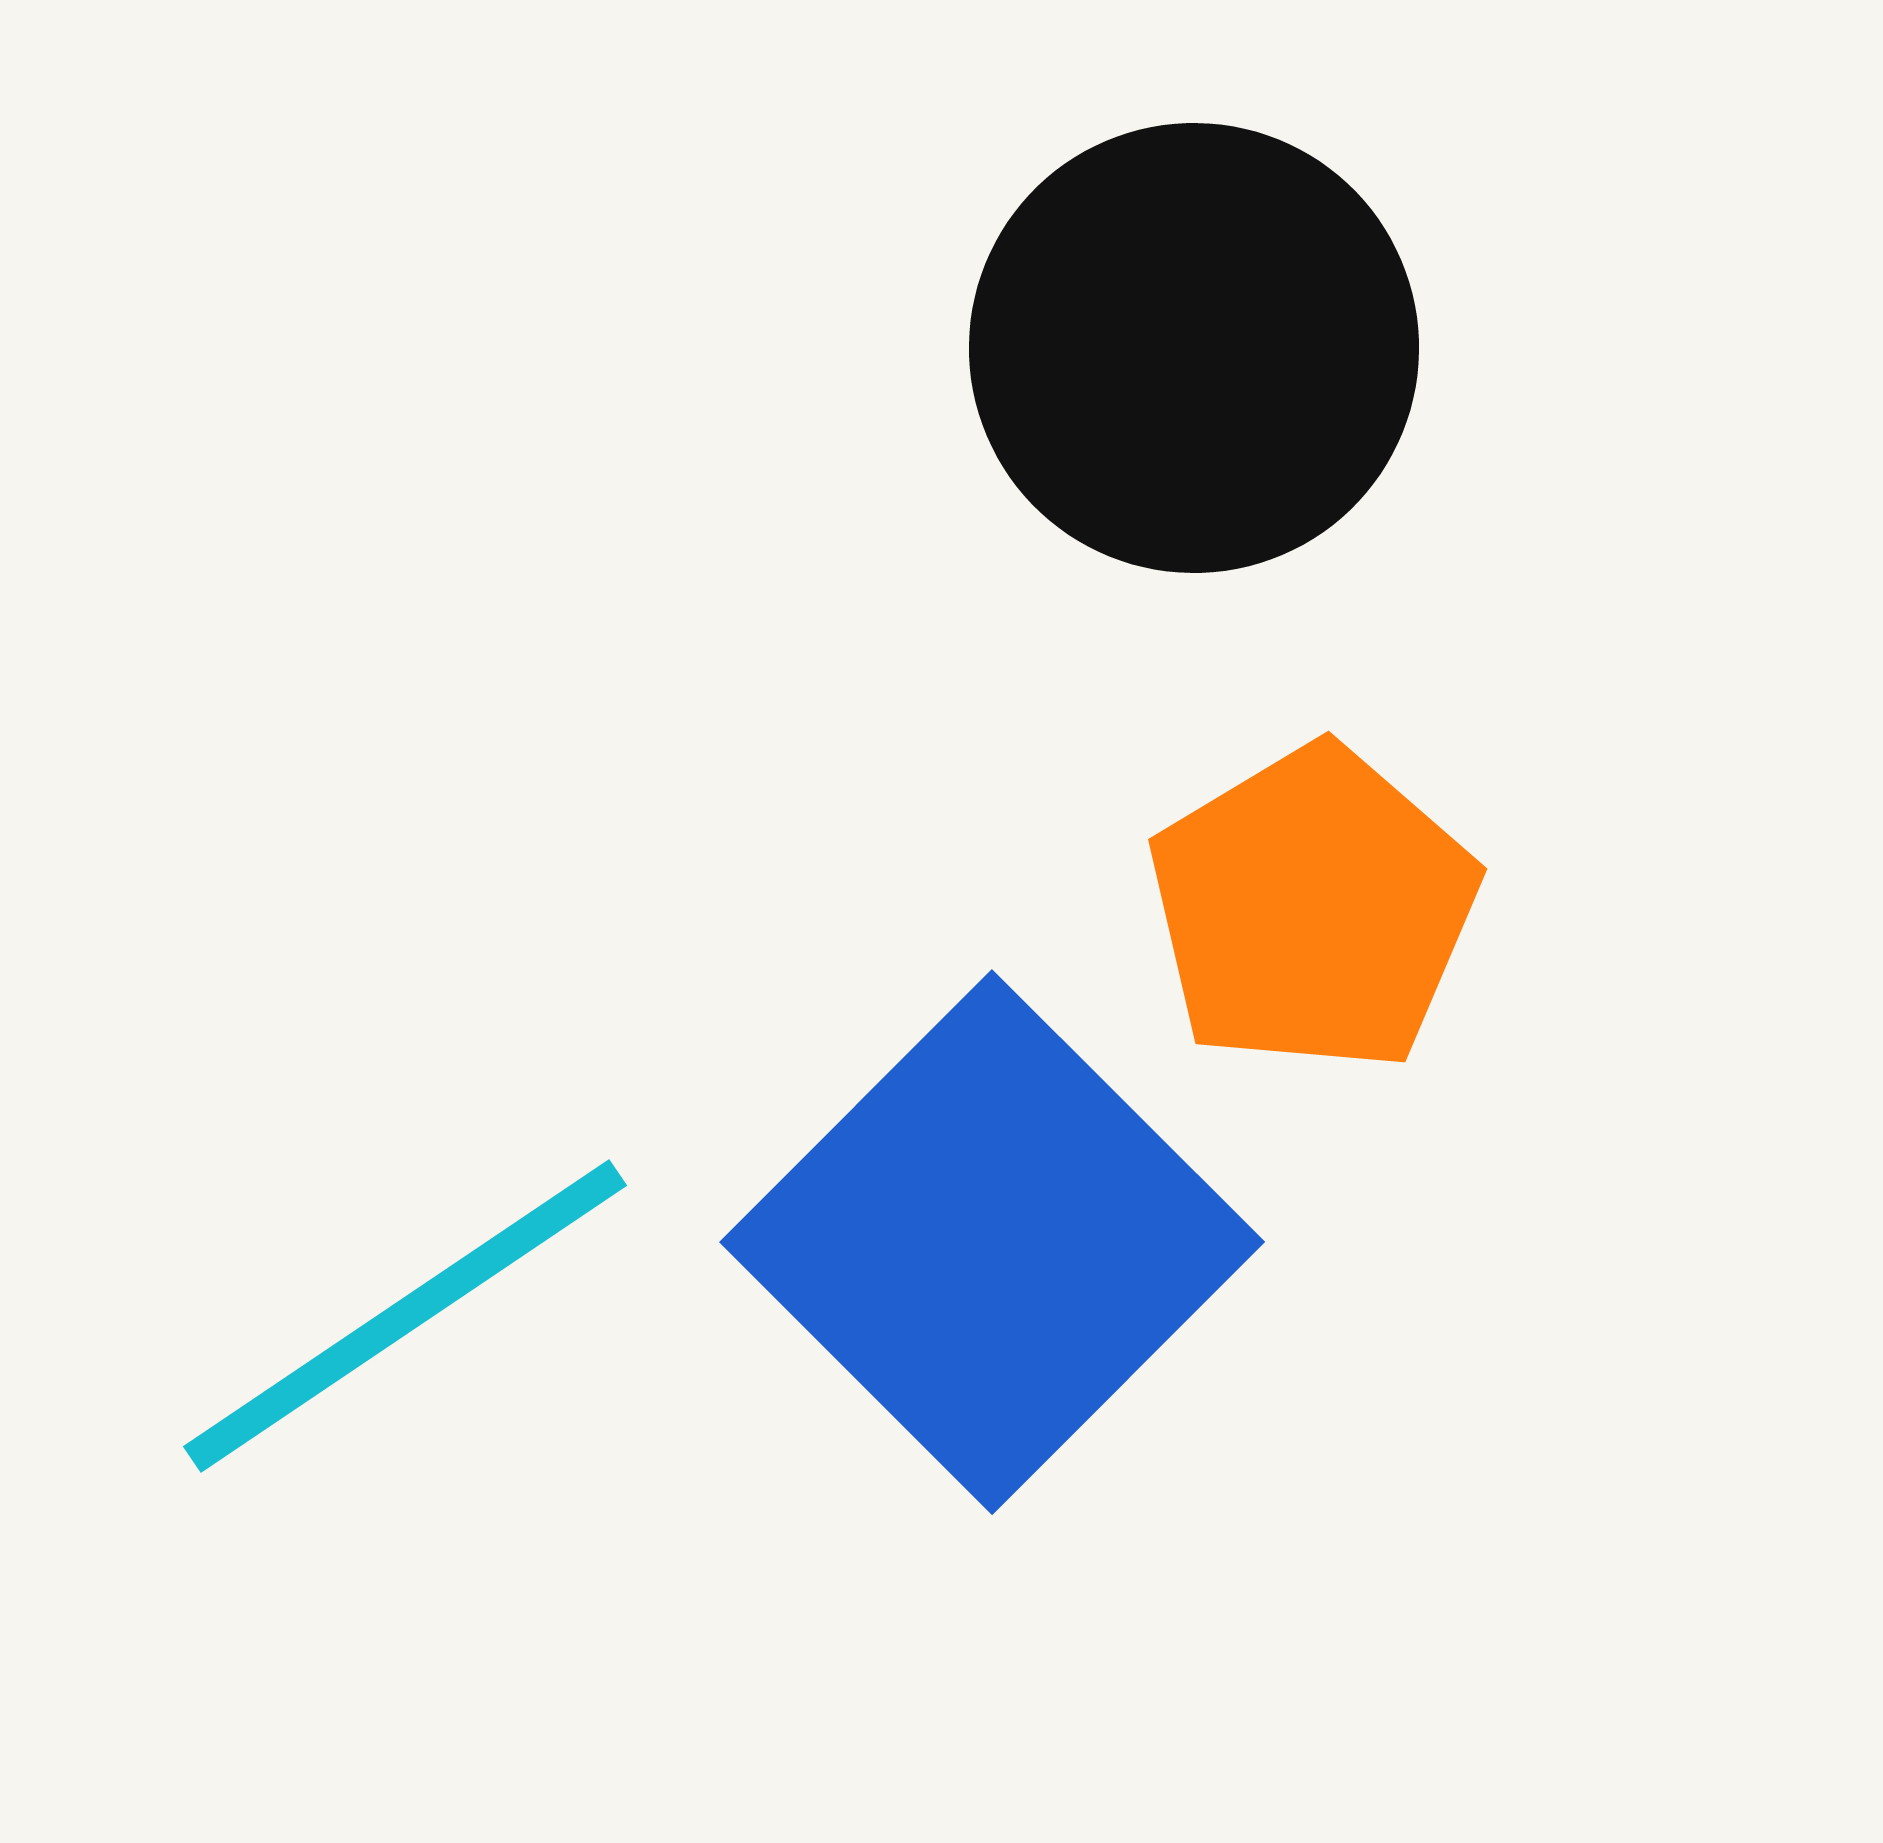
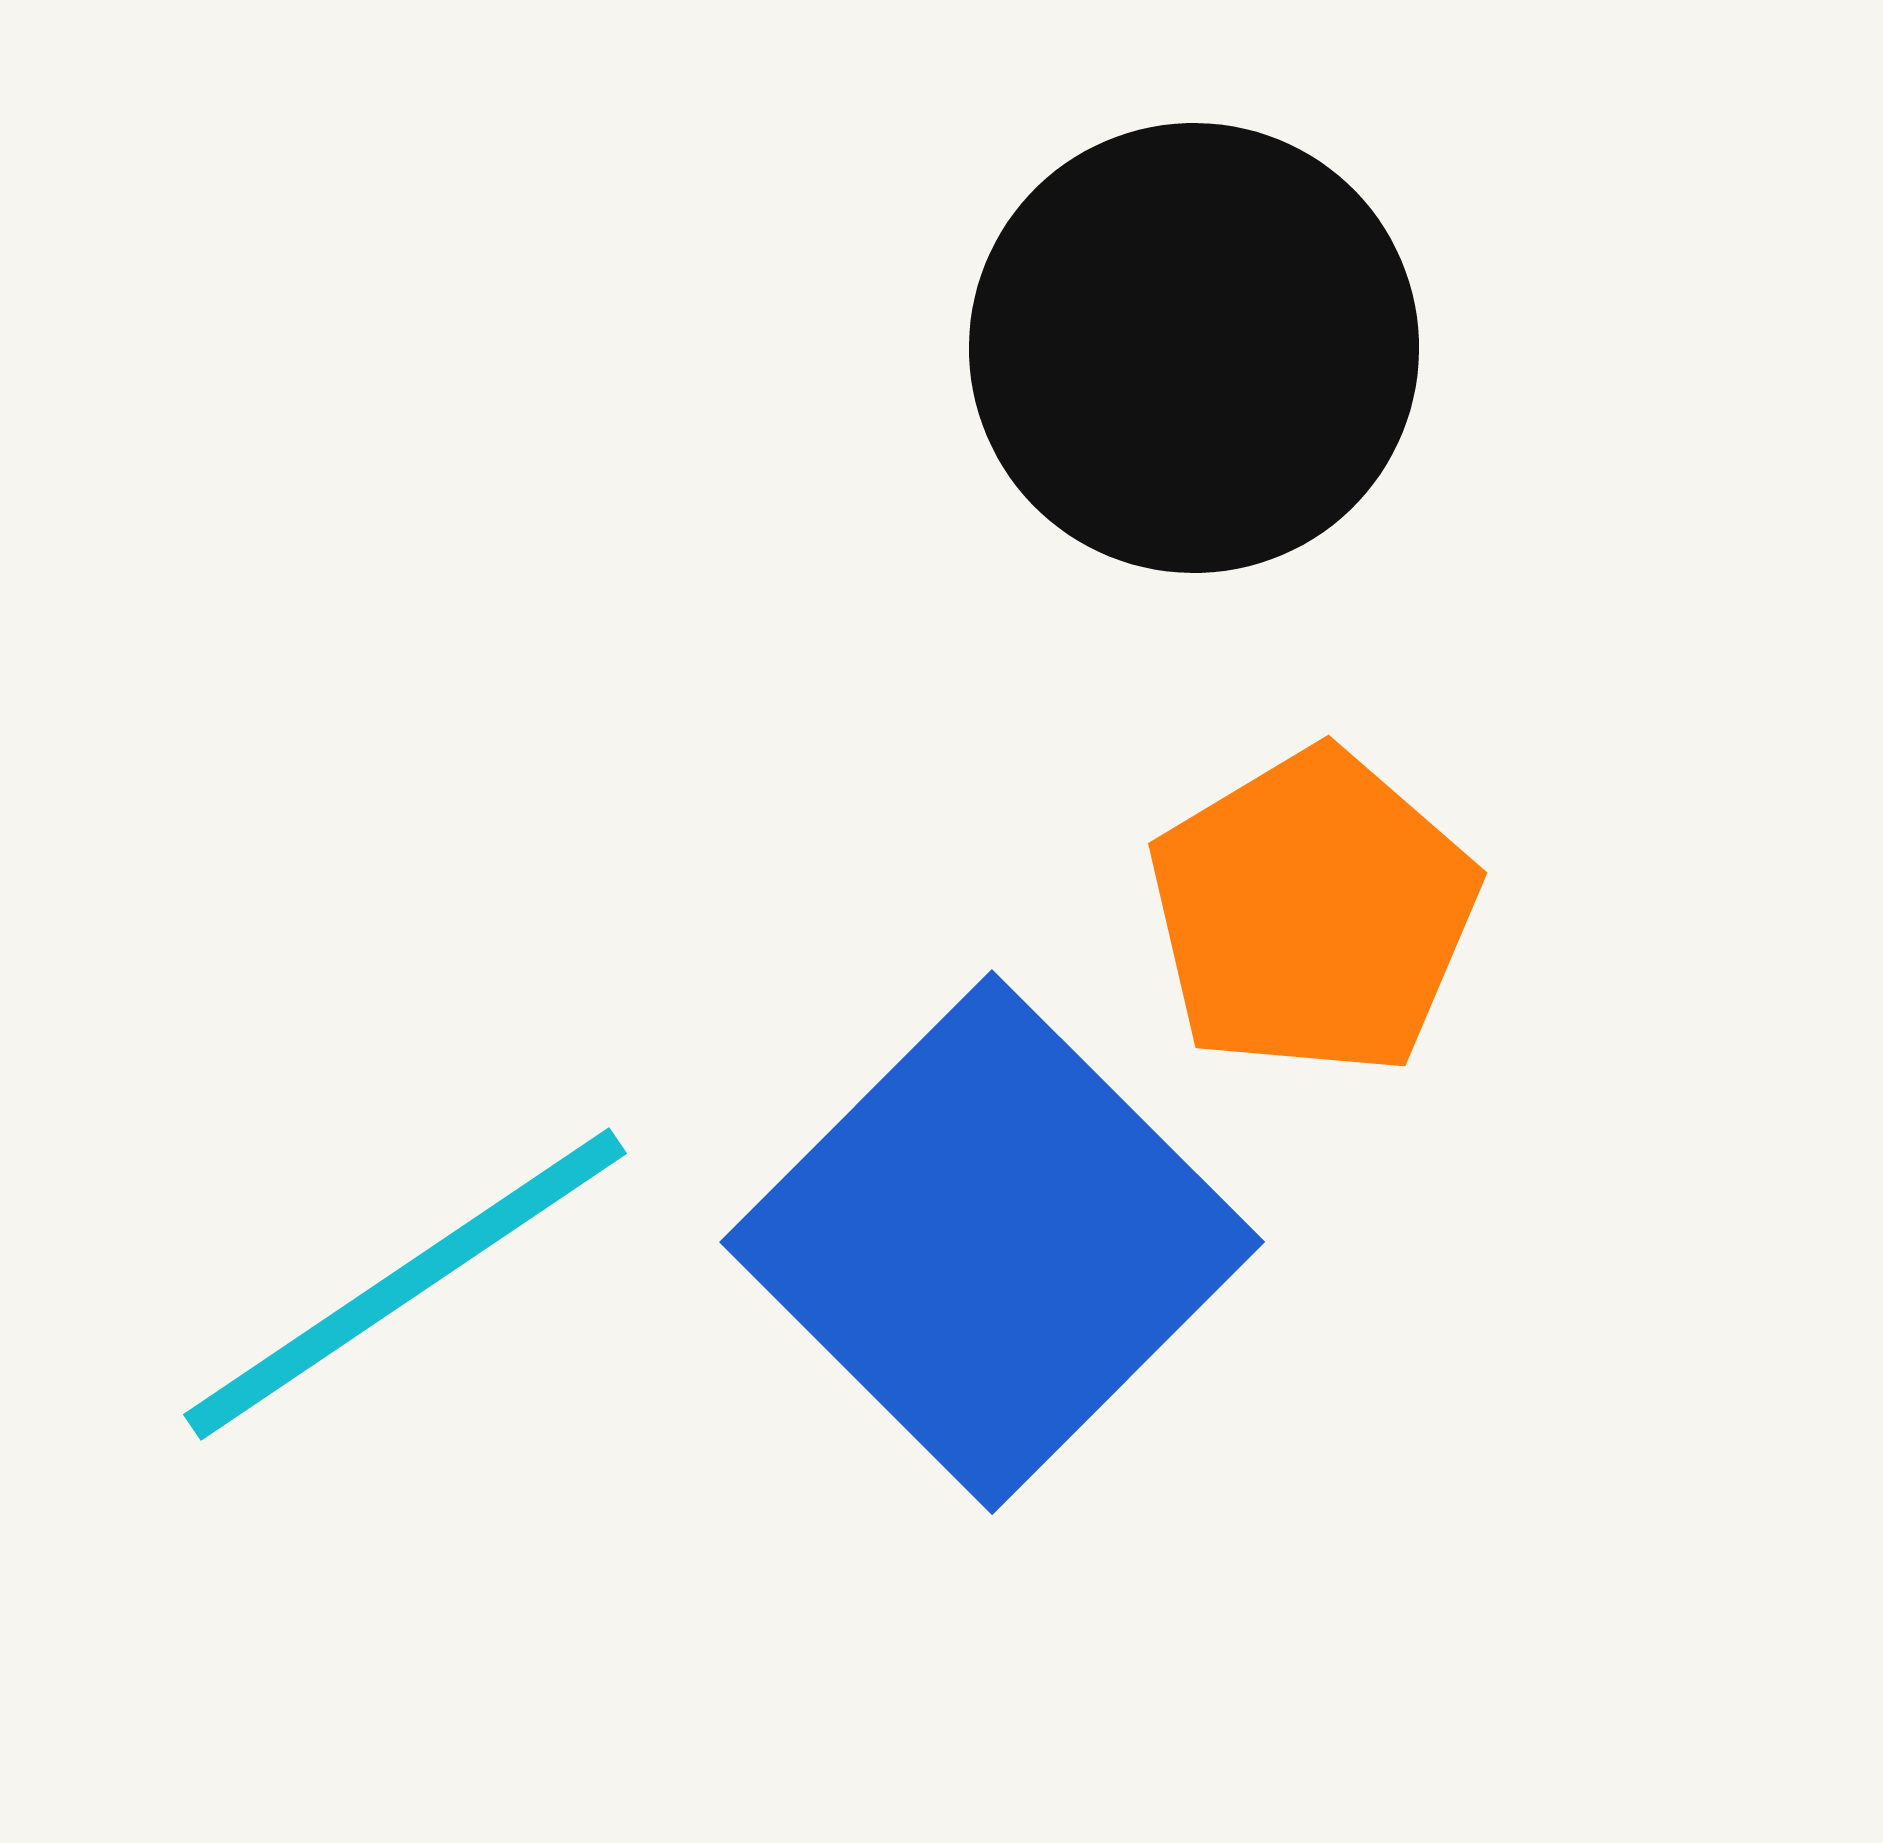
orange pentagon: moved 4 px down
cyan line: moved 32 px up
